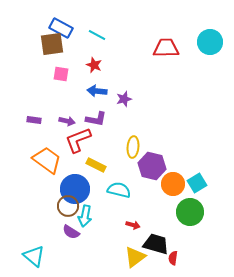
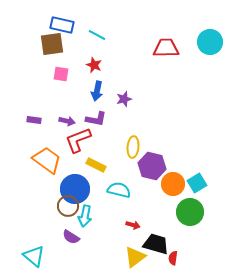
blue rectangle: moved 1 px right, 3 px up; rotated 15 degrees counterclockwise
blue arrow: rotated 84 degrees counterclockwise
purple semicircle: moved 5 px down
